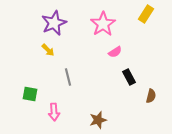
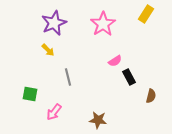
pink semicircle: moved 9 px down
pink arrow: rotated 42 degrees clockwise
brown star: rotated 24 degrees clockwise
